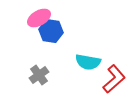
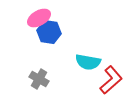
blue hexagon: moved 2 px left, 1 px down
gray cross: moved 4 px down; rotated 24 degrees counterclockwise
red L-shape: moved 3 px left, 1 px down
